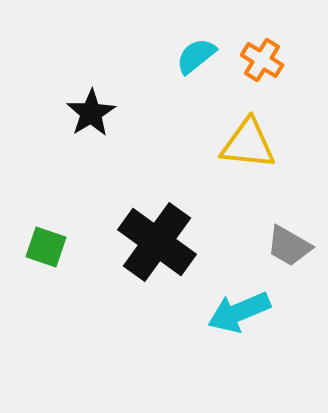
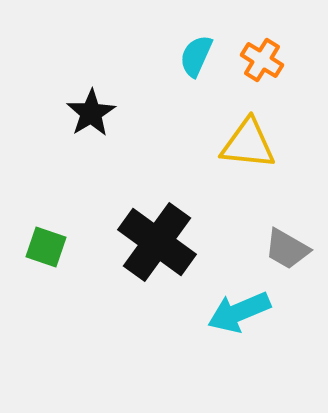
cyan semicircle: rotated 27 degrees counterclockwise
gray trapezoid: moved 2 px left, 3 px down
